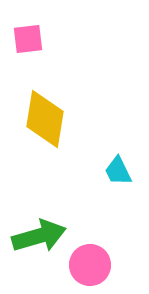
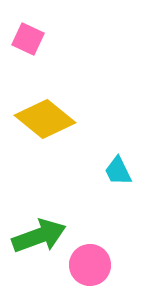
pink square: rotated 32 degrees clockwise
yellow diamond: rotated 60 degrees counterclockwise
green arrow: rotated 4 degrees counterclockwise
